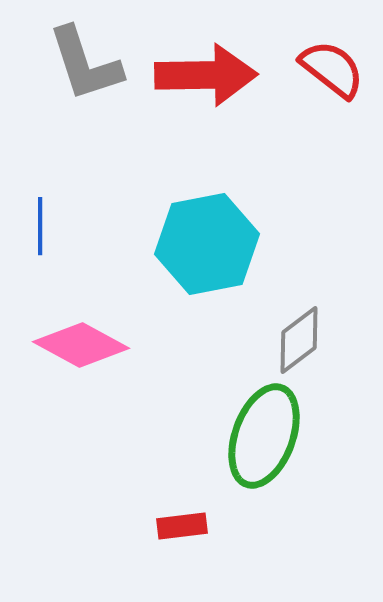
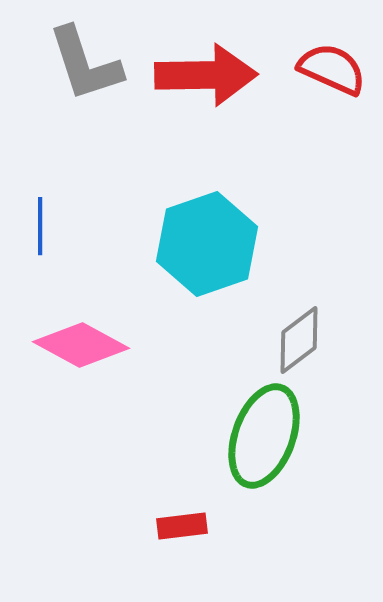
red semicircle: rotated 14 degrees counterclockwise
cyan hexagon: rotated 8 degrees counterclockwise
